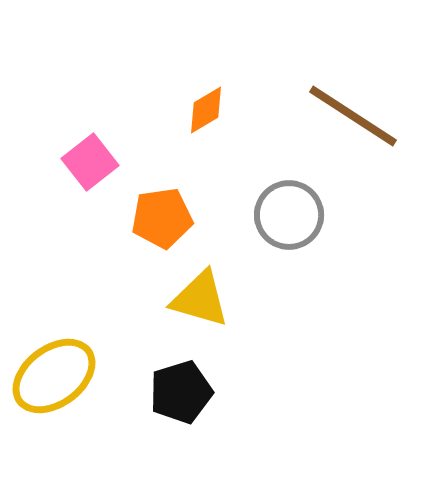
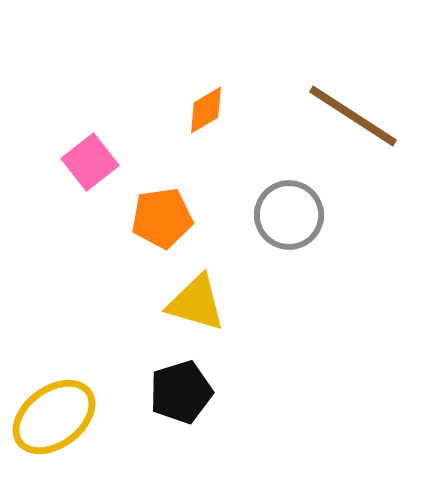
yellow triangle: moved 4 px left, 4 px down
yellow ellipse: moved 41 px down
